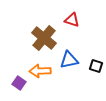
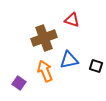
brown cross: rotated 30 degrees clockwise
orange arrow: moved 5 px right; rotated 70 degrees clockwise
